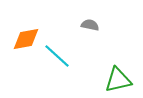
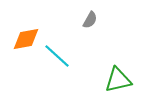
gray semicircle: moved 5 px up; rotated 108 degrees clockwise
